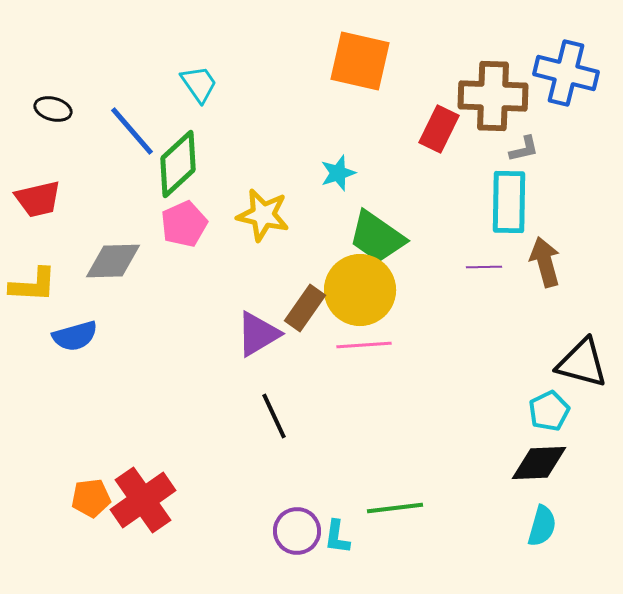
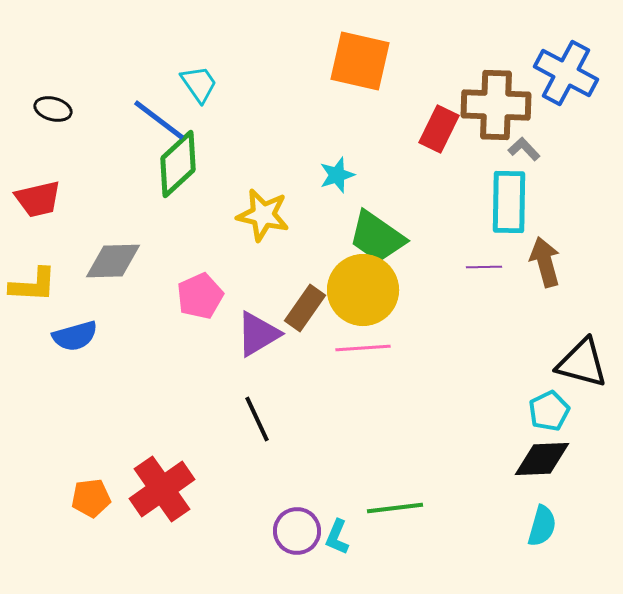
blue cross: rotated 14 degrees clockwise
brown cross: moved 3 px right, 9 px down
blue line: moved 27 px right, 11 px up; rotated 12 degrees counterclockwise
gray L-shape: rotated 120 degrees counterclockwise
cyan star: moved 1 px left, 2 px down
pink pentagon: moved 16 px right, 72 px down
yellow circle: moved 3 px right
pink line: moved 1 px left, 3 px down
black line: moved 17 px left, 3 px down
black diamond: moved 3 px right, 4 px up
red cross: moved 19 px right, 11 px up
cyan L-shape: rotated 15 degrees clockwise
